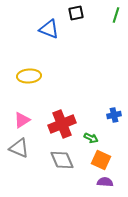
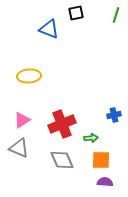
green arrow: rotated 32 degrees counterclockwise
orange square: rotated 24 degrees counterclockwise
